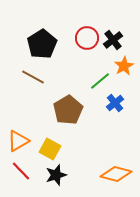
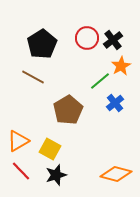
orange star: moved 3 px left
